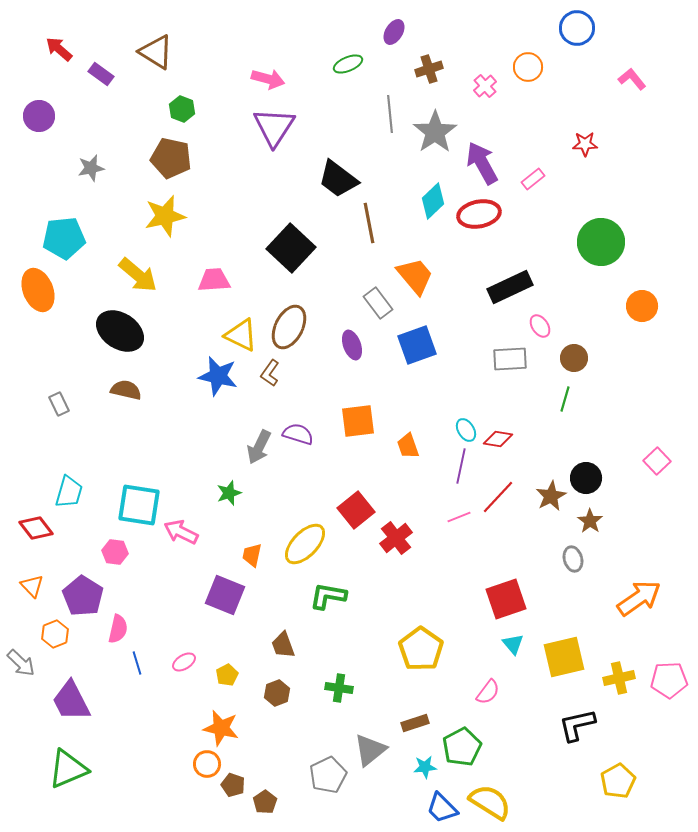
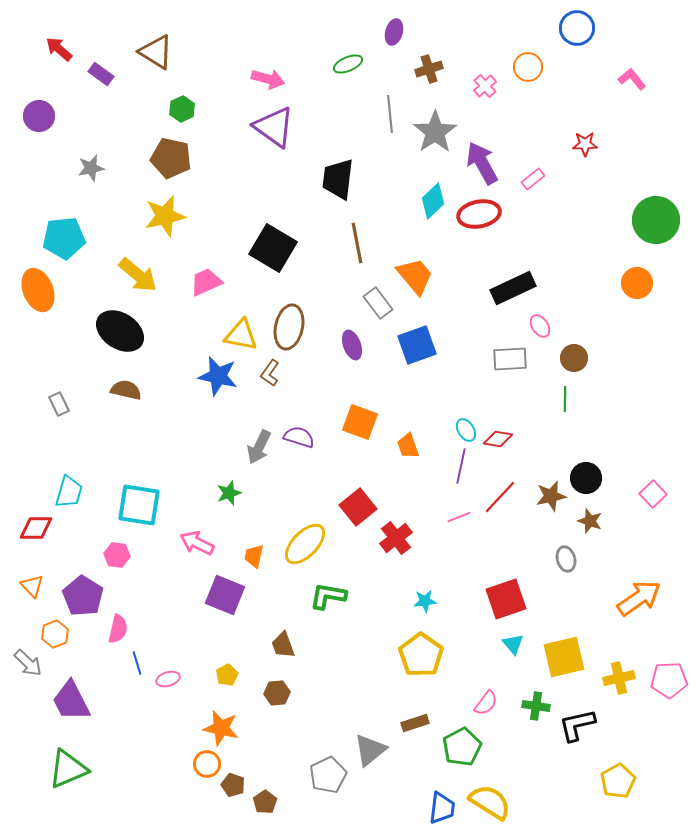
purple ellipse at (394, 32): rotated 15 degrees counterclockwise
green hexagon at (182, 109): rotated 15 degrees clockwise
purple triangle at (274, 127): rotated 27 degrees counterclockwise
black trapezoid at (338, 179): rotated 60 degrees clockwise
brown line at (369, 223): moved 12 px left, 20 px down
green circle at (601, 242): moved 55 px right, 22 px up
black square at (291, 248): moved 18 px left; rotated 12 degrees counterclockwise
pink trapezoid at (214, 280): moved 8 px left, 2 px down; rotated 20 degrees counterclockwise
black rectangle at (510, 287): moved 3 px right, 1 px down
orange circle at (642, 306): moved 5 px left, 23 px up
brown ellipse at (289, 327): rotated 15 degrees counterclockwise
yellow triangle at (241, 335): rotated 15 degrees counterclockwise
green line at (565, 399): rotated 15 degrees counterclockwise
orange square at (358, 421): moved 2 px right, 1 px down; rotated 27 degrees clockwise
purple semicircle at (298, 434): moved 1 px right, 3 px down
pink square at (657, 461): moved 4 px left, 33 px down
brown star at (551, 496): rotated 16 degrees clockwise
red line at (498, 497): moved 2 px right
red square at (356, 510): moved 2 px right, 3 px up
brown star at (590, 521): rotated 15 degrees counterclockwise
red diamond at (36, 528): rotated 52 degrees counterclockwise
pink arrow at (181, 532): moved 16 px right, 11 px down
pink hexagon at (115, 552): moved 2 px right, 3 px down
orange trapezoid at (252, 555): moved 2 px right, 1 px down
gray ellipse at (573, 559): moved 7 px left
yellow pentagon at (421, 649): moved 6 px down
pink ellipse at (184, 662): moved 16 px left, 17 px down; rotated 15 degrees clockwise
gray arrow at (21, 663): moved 7 px right
green cross at (339, 688): moved 197 px right, 18 px down
pink semicircle at (488, 692): moved 2 px left, 11 px down
brown hexagon at (277, 693): rotated 15 degrees clockwise
cyan star at (425, 767): moved 166 px up
blue trapezoid at (442, 808): rotated 128 degrees counterclockwise
